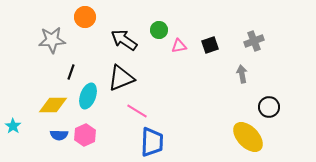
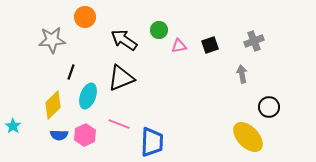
yellow diamond: rotated 44 degrees counterclockwise
pink line: moved 18 px left, 13 px down; rotated 10 degrees counterclockwise
